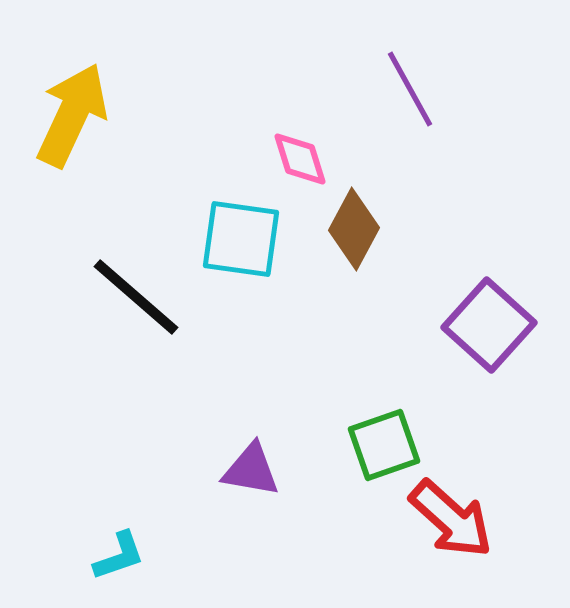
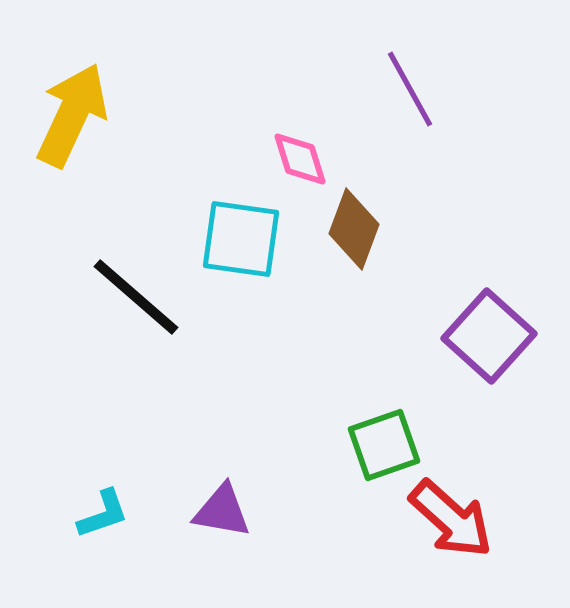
brown diamond: rotated 8 degrees counterclockwise
purple square: moved 11 px down
purple triangle: moved 29 px left, 41 px down
cyan L-shape: moved 16 px left, 42 px up
